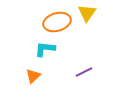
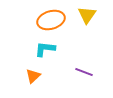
yellow triangle: moved 2 px down
orange ellipse: moved 6 px left, 2 px up
purple line: rotated 48 degrees clockwise
